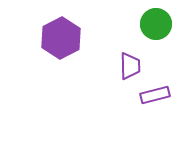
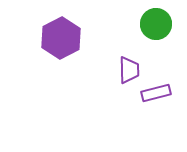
purple trapezoid: moved 1 px left, 4 px down
purple rectangle: moved 1 px right, 2 px up
